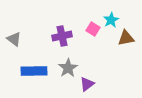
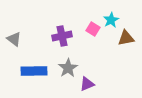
purple triangle: rotated 14 degrees clockwise
